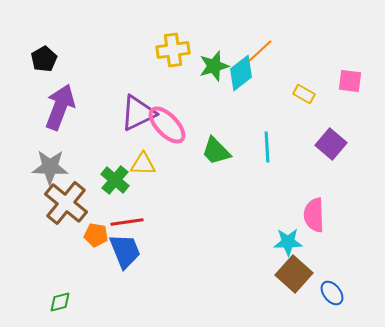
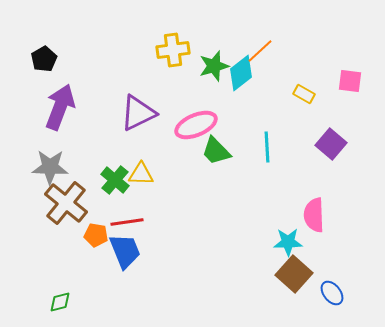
pink ellipse: moved 29 px right; rotated 69 degrees counterclockwise
yellow triangle: moved 2 px left, 10 px down
